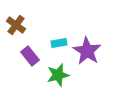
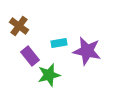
brown cross: moved 3 px right, 1 px down
purple star: rotated 20 degrees counterclockwise
green star: moved 9 px left
